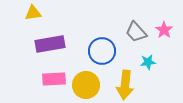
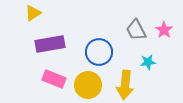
yellow triangle: rotated 24 degrees counterclockwise
gray trapezoid: moved 2 px up; rotated 15 degrees clockwise
blue circle: moved 3 px left, 1 px down
pink rectangle: rotated 25 degrees clockwise
yellow circle: moved 2 px right
